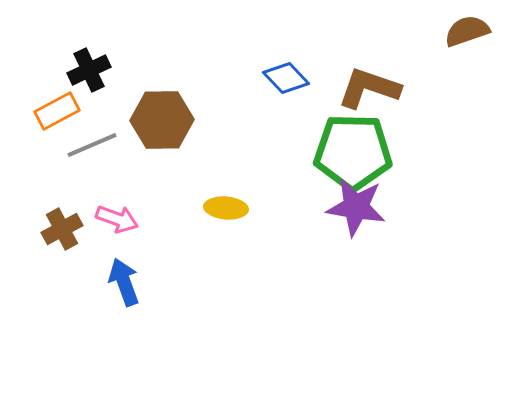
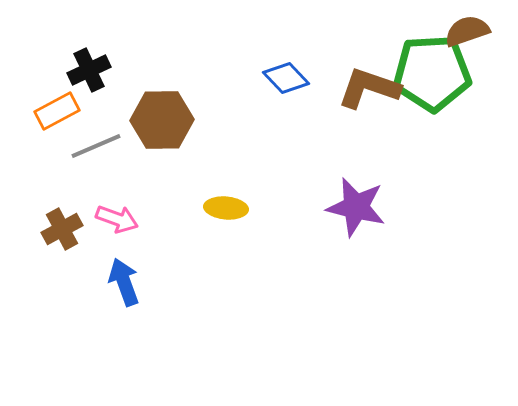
gray line: moved 4 px right, 1 px down
green pentagon: moved 79 px right, 79 px up; rotated 4 degrees counterclockwise
purple star: rotated 4 degrees clockwise
